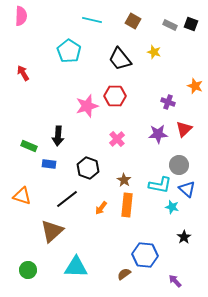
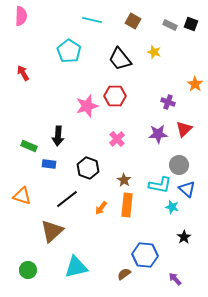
orange star: moved 2 px up; rotated 14 degrees clockwise
cyan triangle: rotated 15 degrees counterclockwise
purple arrow: moved 2 px up
